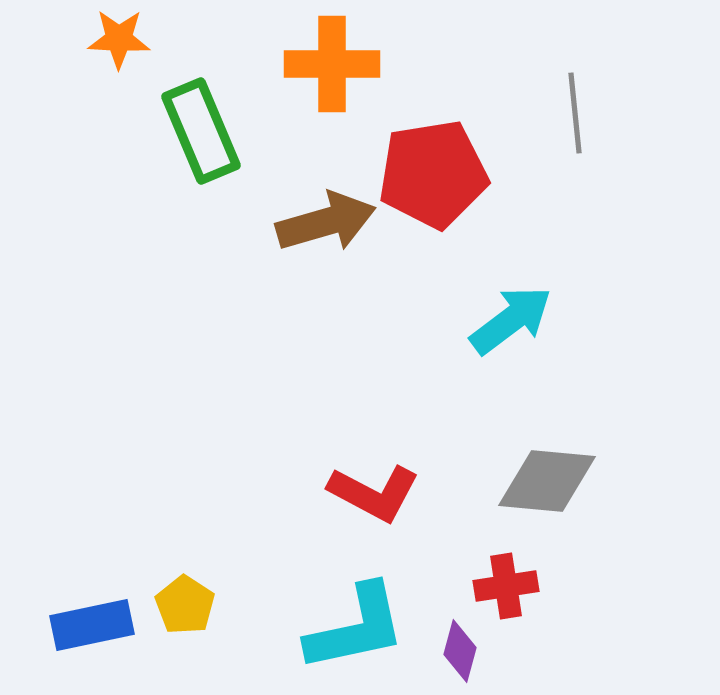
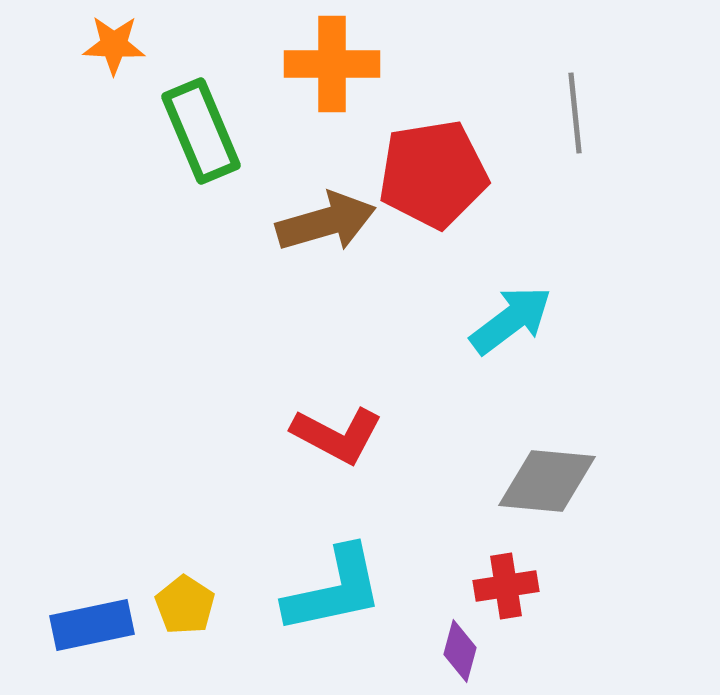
orange star: moved 5 px left, 6 px down
red L-shape: moved 37 px left, 58 px up
cyan L-shape: moved 22 px left, 38 px up
